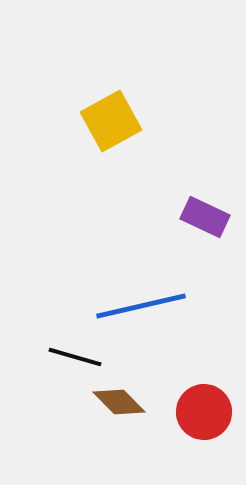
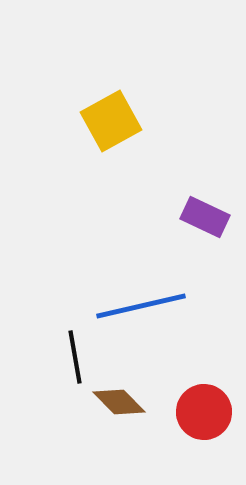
black line: rotated 64 degrees clockwise
